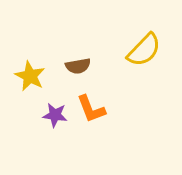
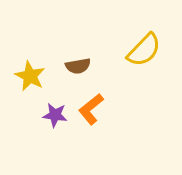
orange L-shape: rotated 72 degrees clockwise
